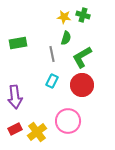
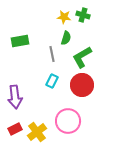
green rectangle: moved 2 px right, 2 px up
